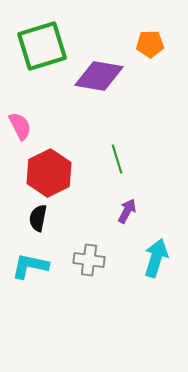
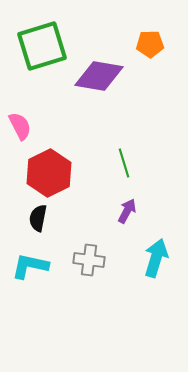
green line: moved 7 px right, 4 px down
